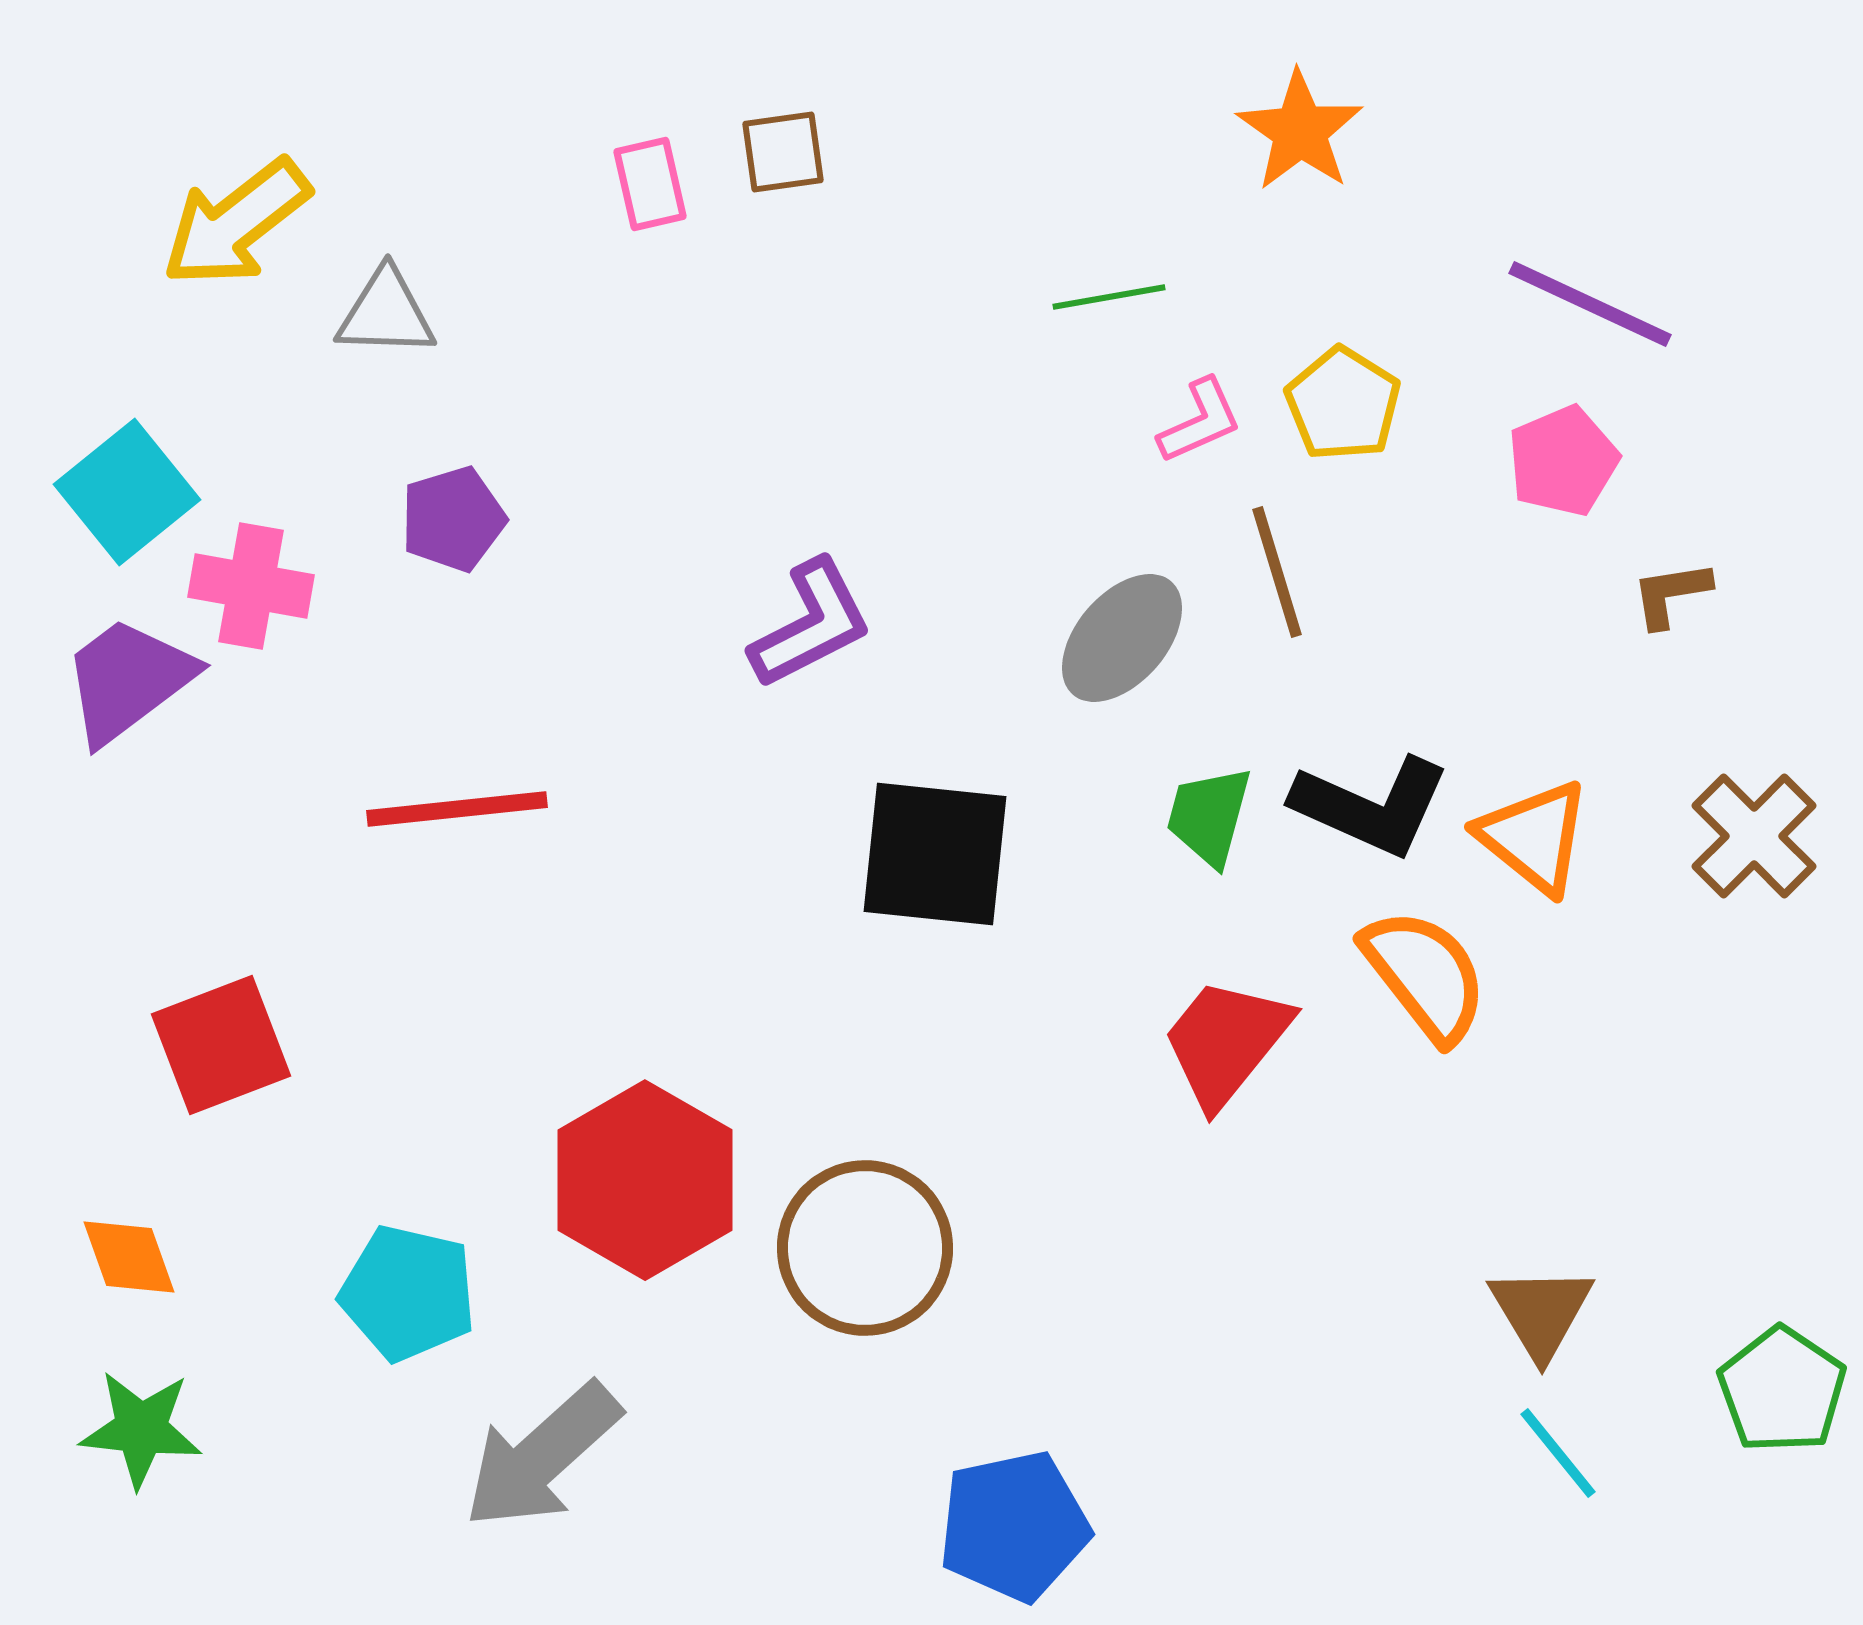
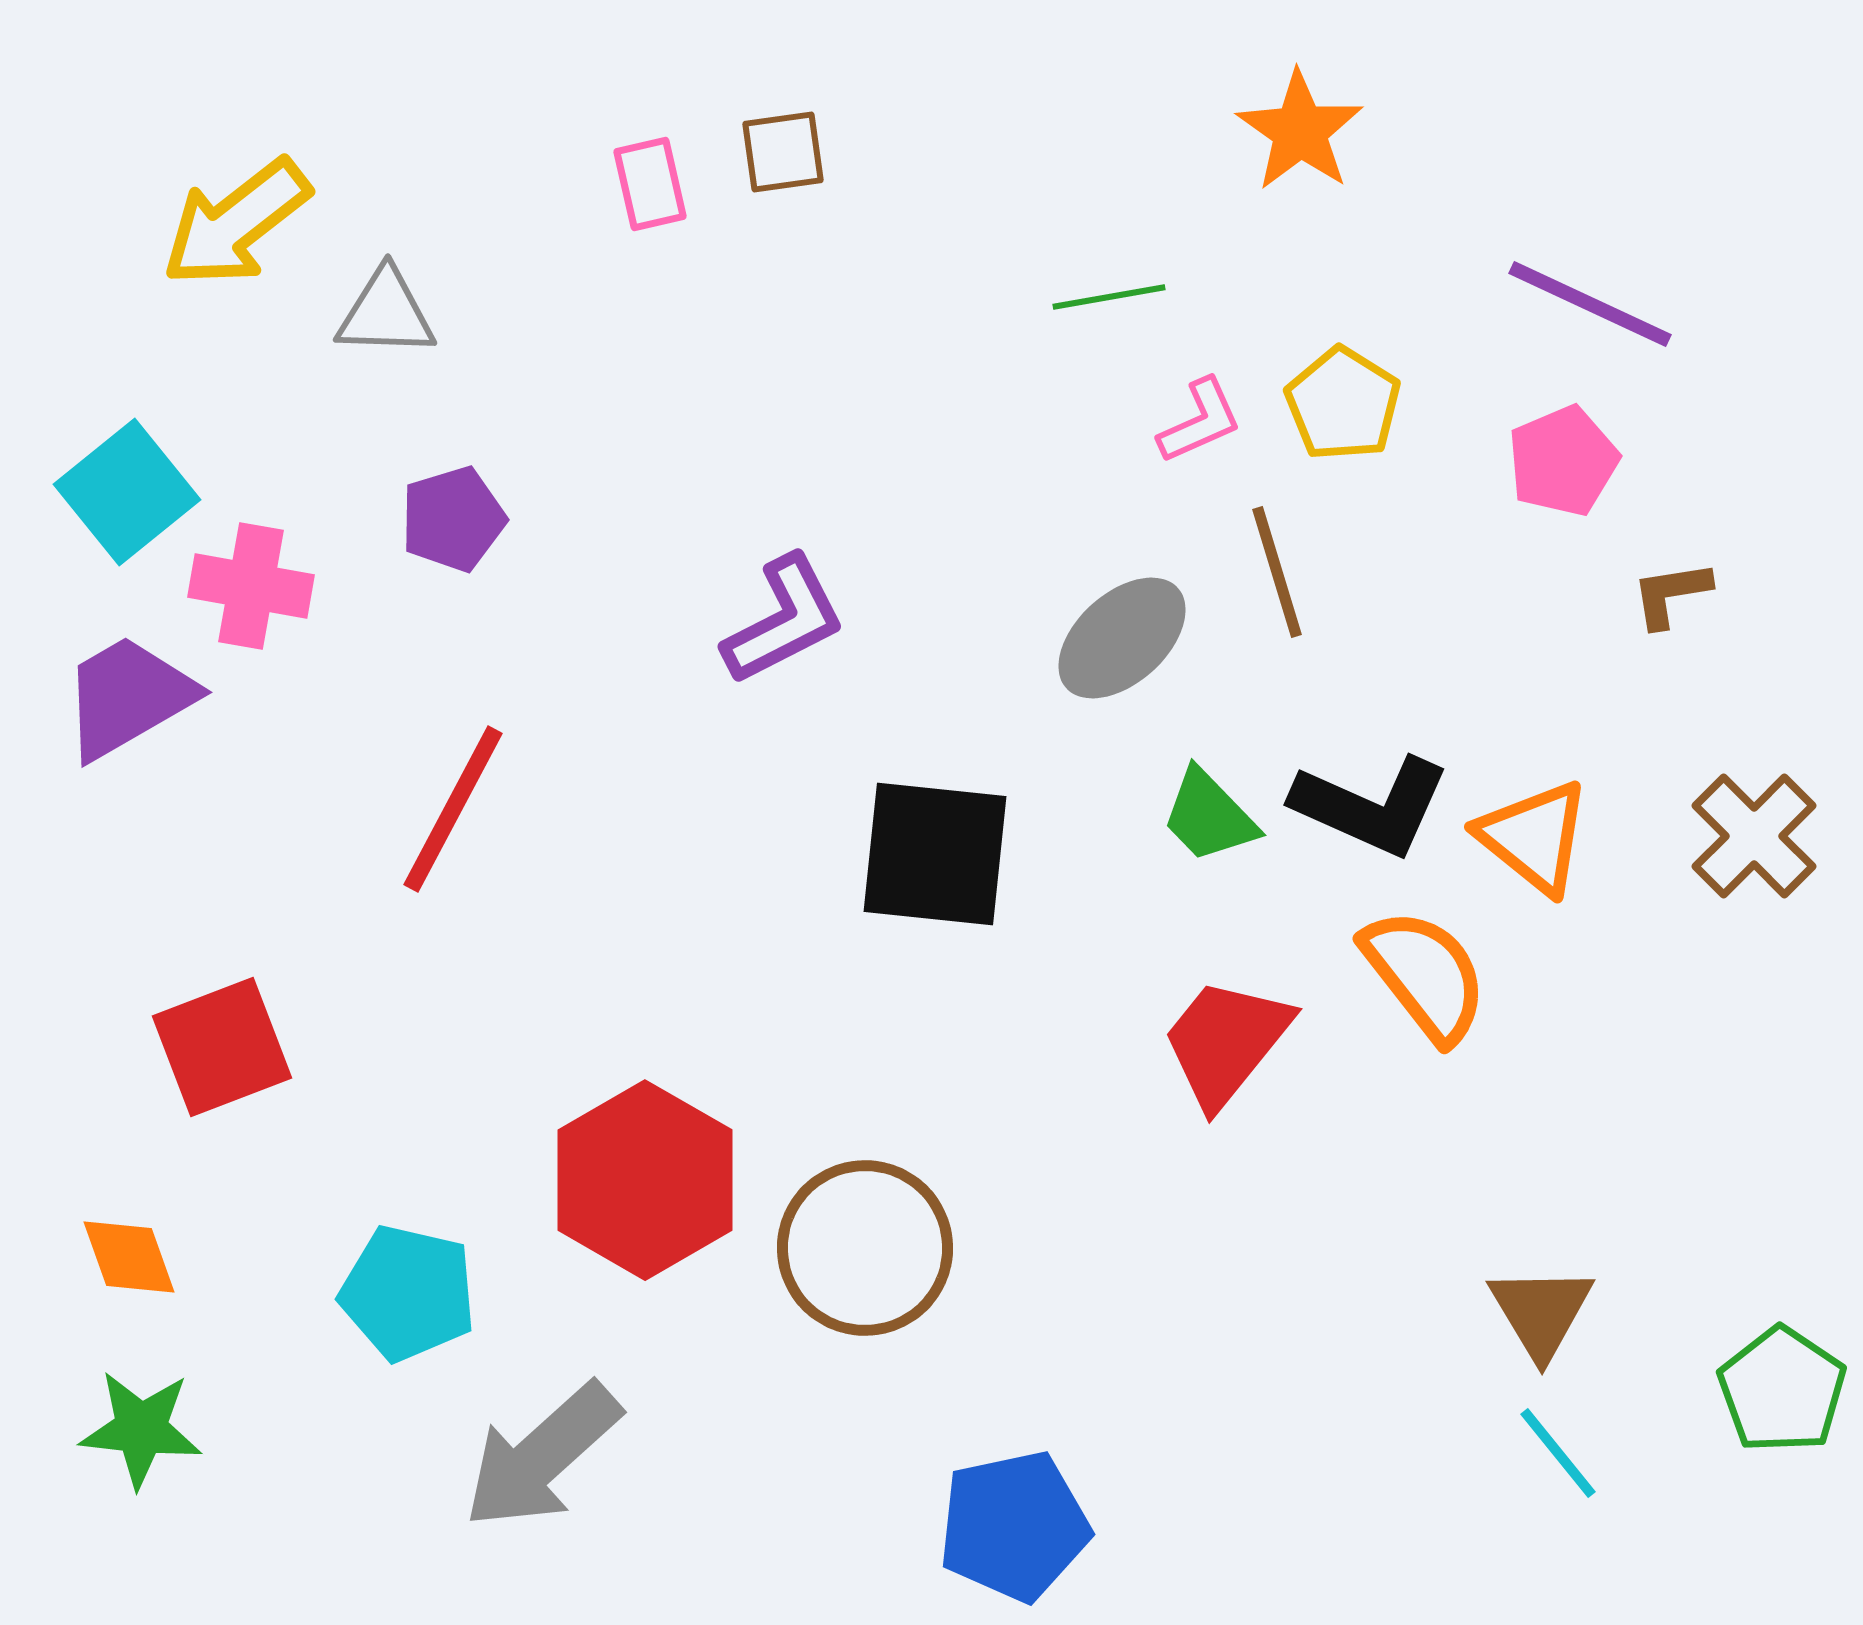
purple L-shape: moved 27 px left, 4 px up
gray ellipse: rotated 7 degrees clockwise
purple trapezoid: moved 17 px down; rotated 7 degrees clockwise
red line: moved 4 px left; rotated 56 degrees counterclockwise
green trapezoid: rotated 59 degrees counterclockwise
red square: moved 1 px right, 2 px down
